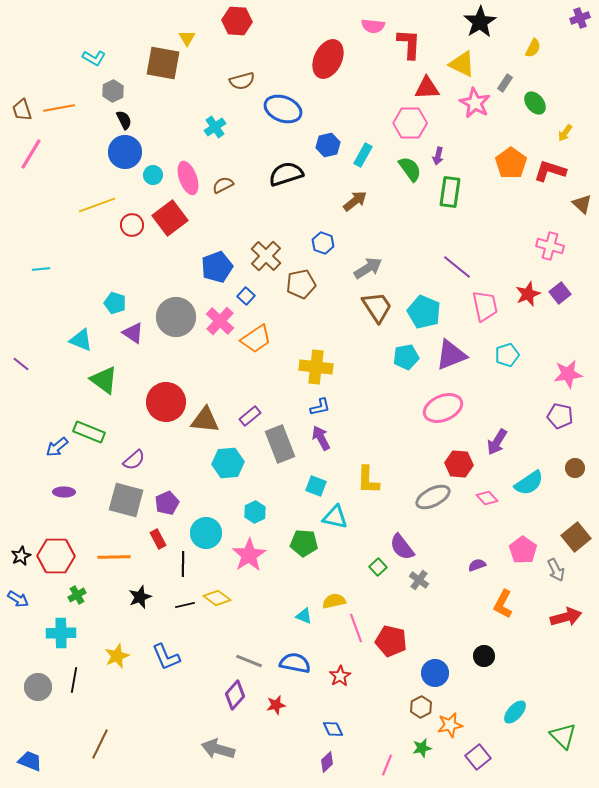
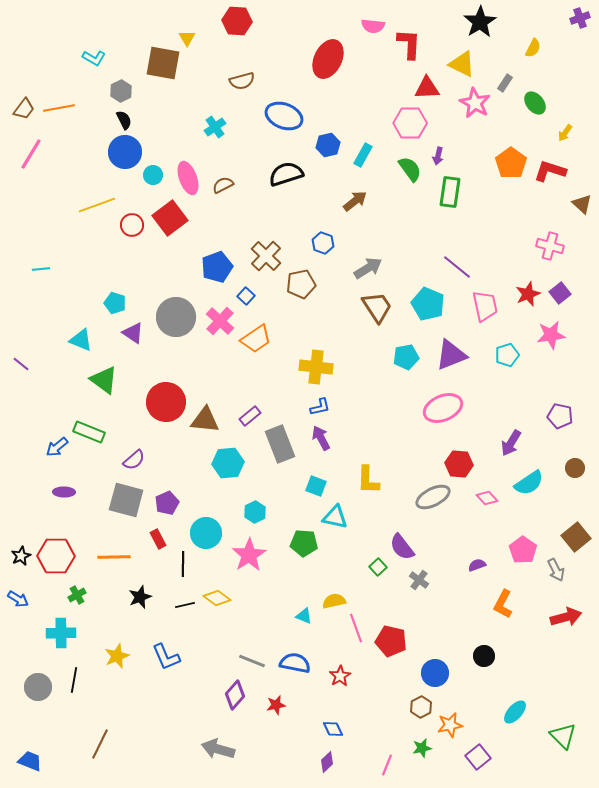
gray hexagon at (113, 91): moved 8 px right
blue ellipse at (283, 109): moved 1 px right, 7 px down
brown trapezoid at (22, 110): moved 2 px right, 1 px up; rotated 125 degrees counterclockwise
cyan pentagon at (424, 312): moved 4 px right, 8 px up
pink star at (568, 374): moved 17 px left, 39 px up
purple arrow at (497, 442): moved 14 px right, 1 px down
gray line at (249, 661): moved 3 px right
